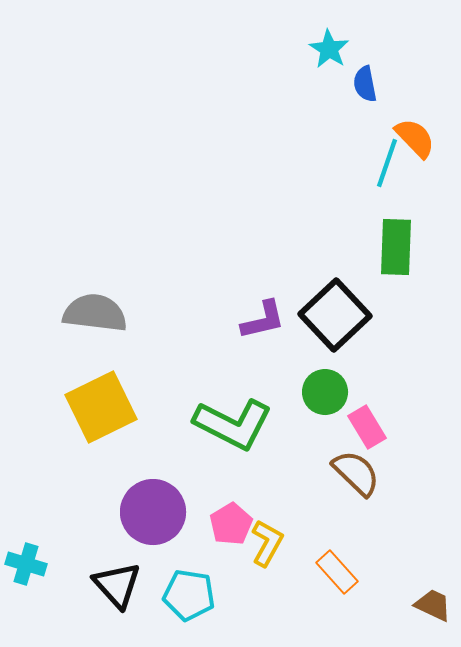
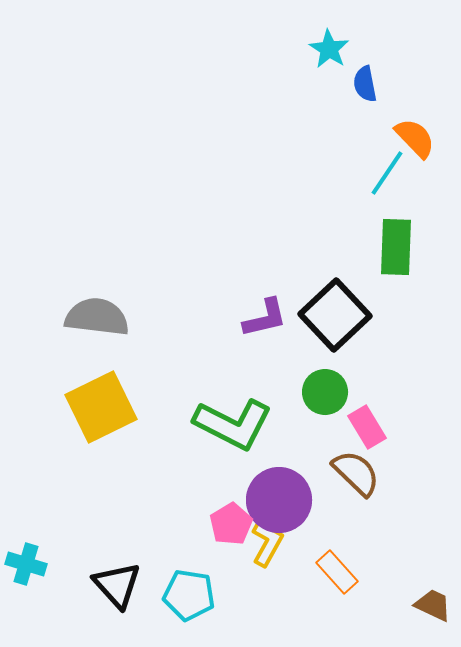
cyan line: moved 10 px down; rotated 15 degrees clockwise
gray semicircle: moved 2 px right, 4 px down
purple L-shape: moved 2 px right, 2 px up
purple circle: moved 126 px right, 12 px up
